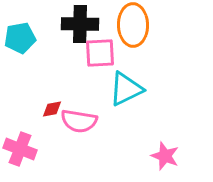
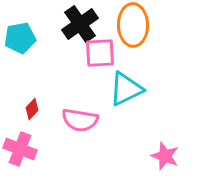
black cross: rotated 36 degrees counterclockwise
red diamond: moved 20 px left; rotated 35 degrees counterclockwise
pink semicircle: moved 1 px right, 1 px up
